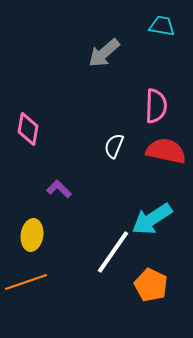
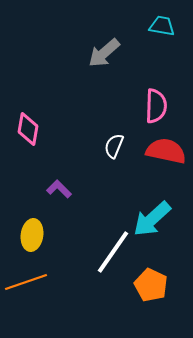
cyan arrow: rotated 9 degrees counterclockwise
